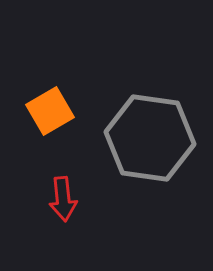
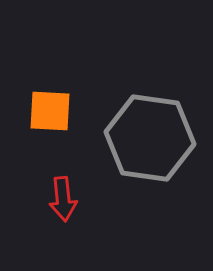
orange square: rotated 33 degrees clockwise
